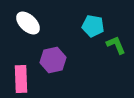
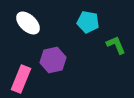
cyan pentagon: moved 5 px left, 4 px up
pink rectangle: rotated 24 degrees clockwise
